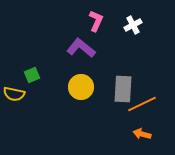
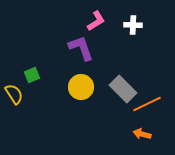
pink L-shape: rotated 35 degrees clockwise
white cross: rotated 30 degrees clockwise
purple L-shape: rotated 32 degrees clockwise
gray rectangle: rotated 48 degrees counterclockwise
yellow semicircle: rotated 135 degrees counterclockwise
orange line: moved 5 px right
